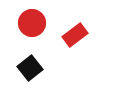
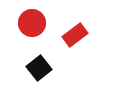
black square: moved 9 px right
